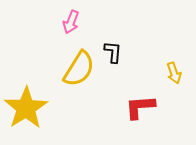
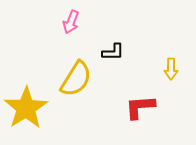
black L-shape: rotated 85 degrees clockwise
yellow semicircle: moved 3 px left, 10 px down
yellow arrow: moved 3 px left, 4 px up; rotated 20 degrees clockwise
